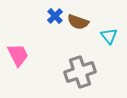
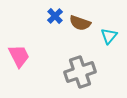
brown semicircle: moved 2 px right, 1 px down
cyan triangle: rotated 18 degrees clockwise
pink trapezoid: moved 1 px right, 1 px down
